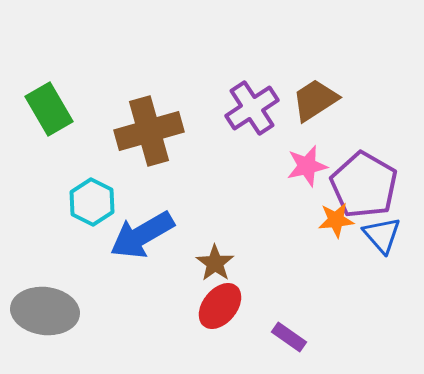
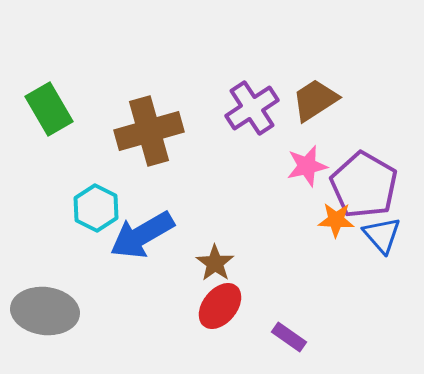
cyan hexagon: moved 4 px right, 6 px down
orange star: rotated 9 degrees clockwise
